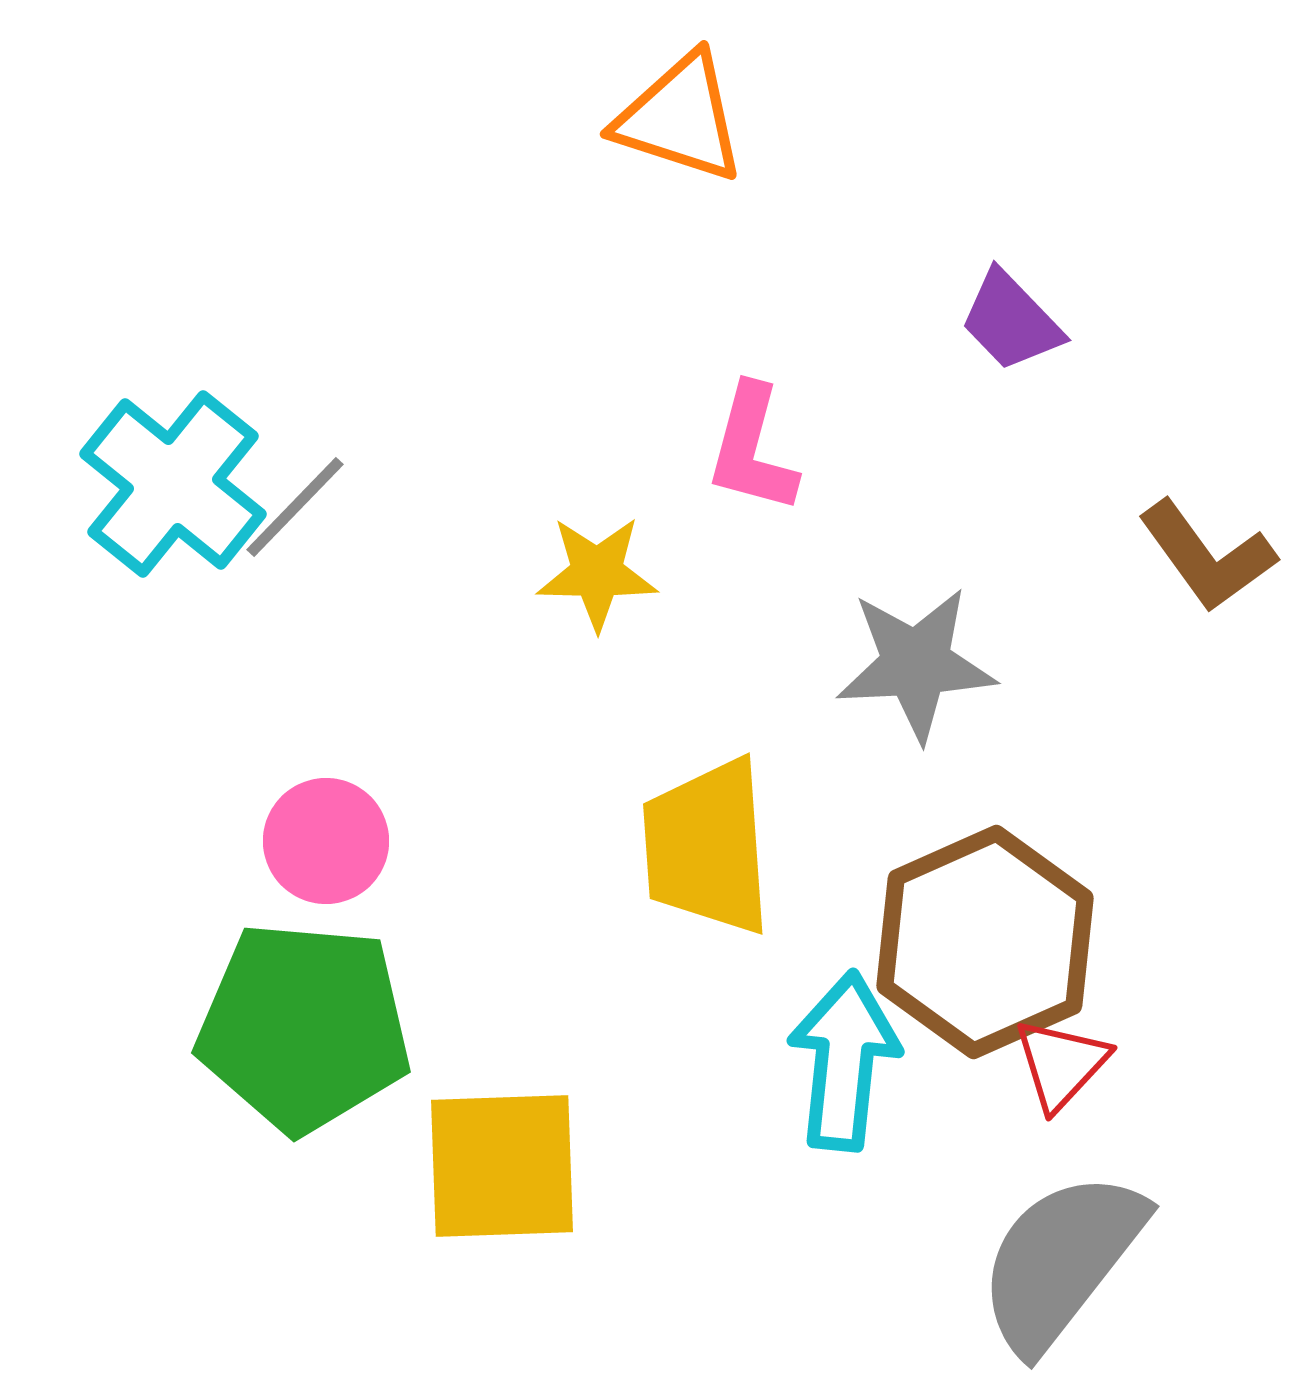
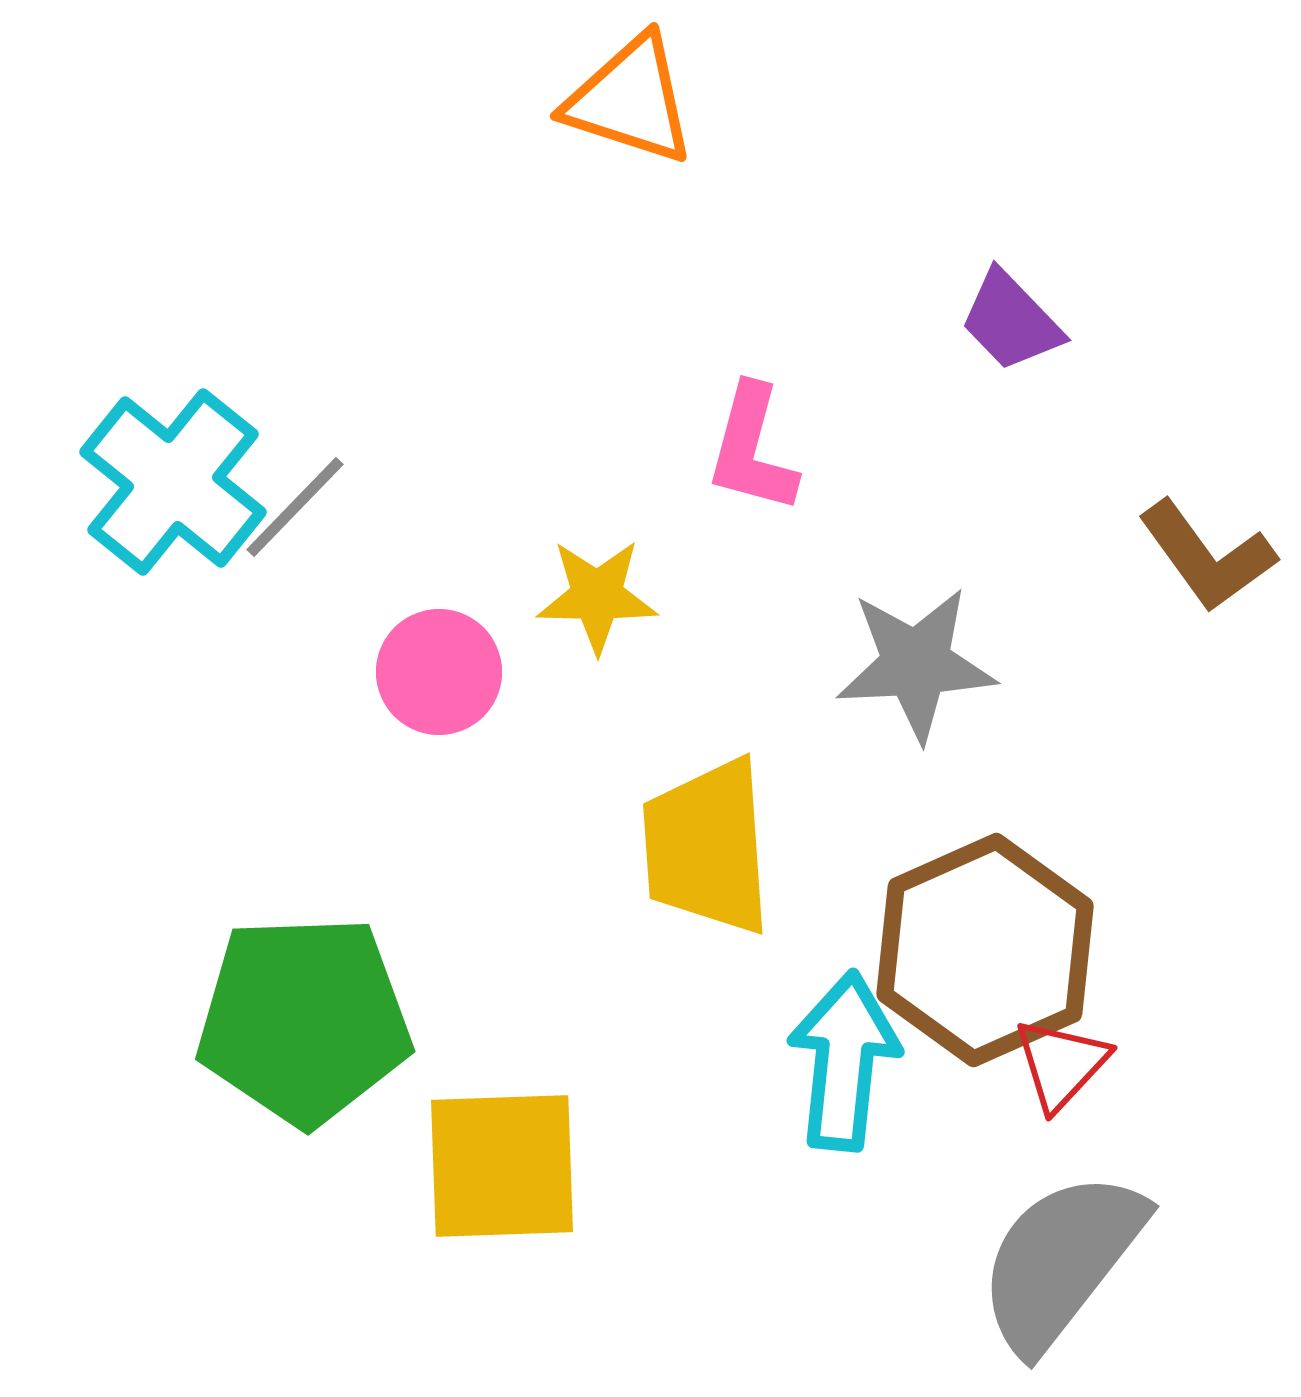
orange triangle: moved 50 px left, 18 px up
cyan cross: moved 2 px up
yellow star: moved 23 px down
pink circle: moved 113 px right, 169 px up
brown hexagon: moved 8 px down
green pentagon: moved 7 px up; rotated 7 degrees counterclockwise
